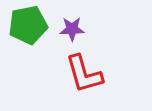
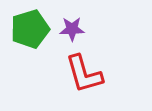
green pentagon: moved 2 px right, 4 px down; rotated 6 degrees counterclockwise
